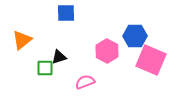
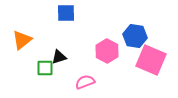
blue hexagon: rotated 10 degrees clockwise
